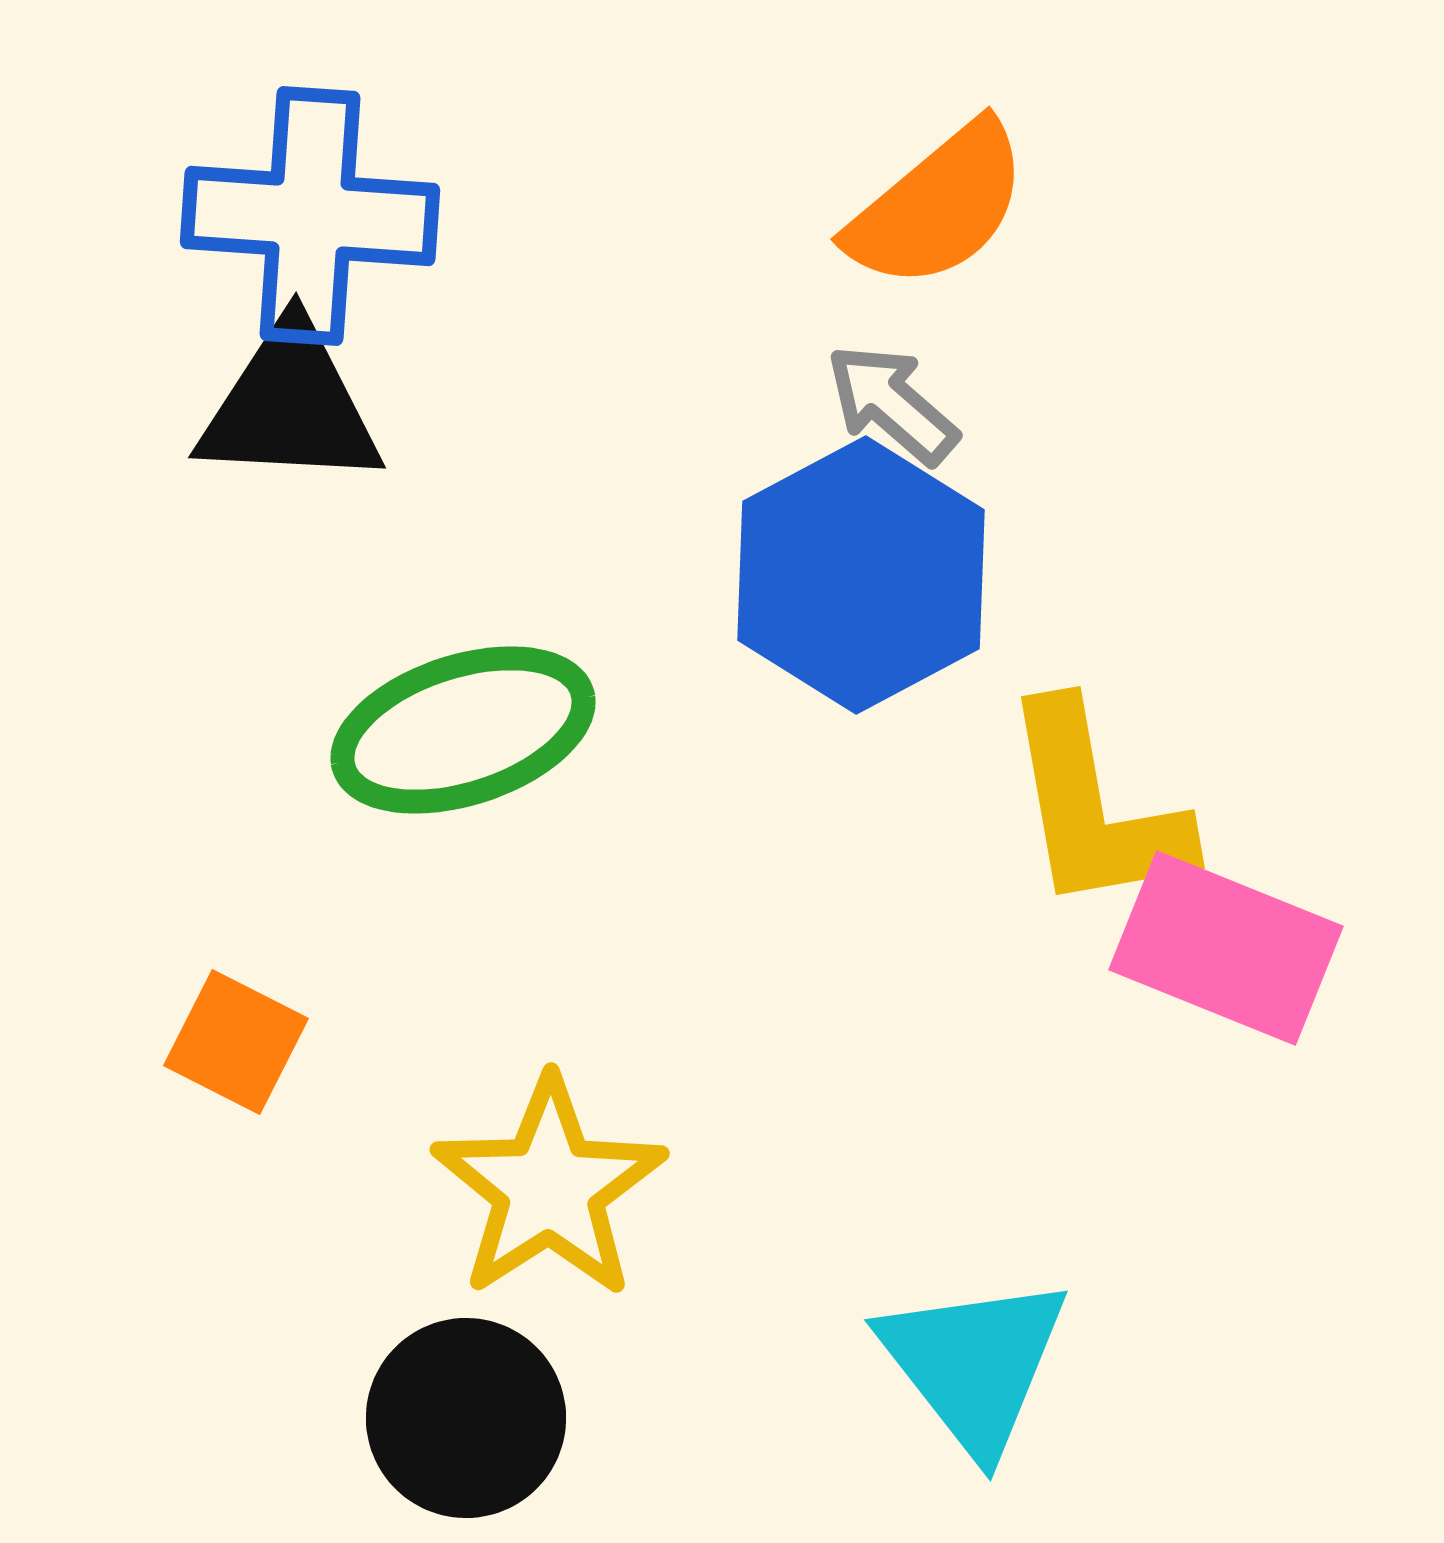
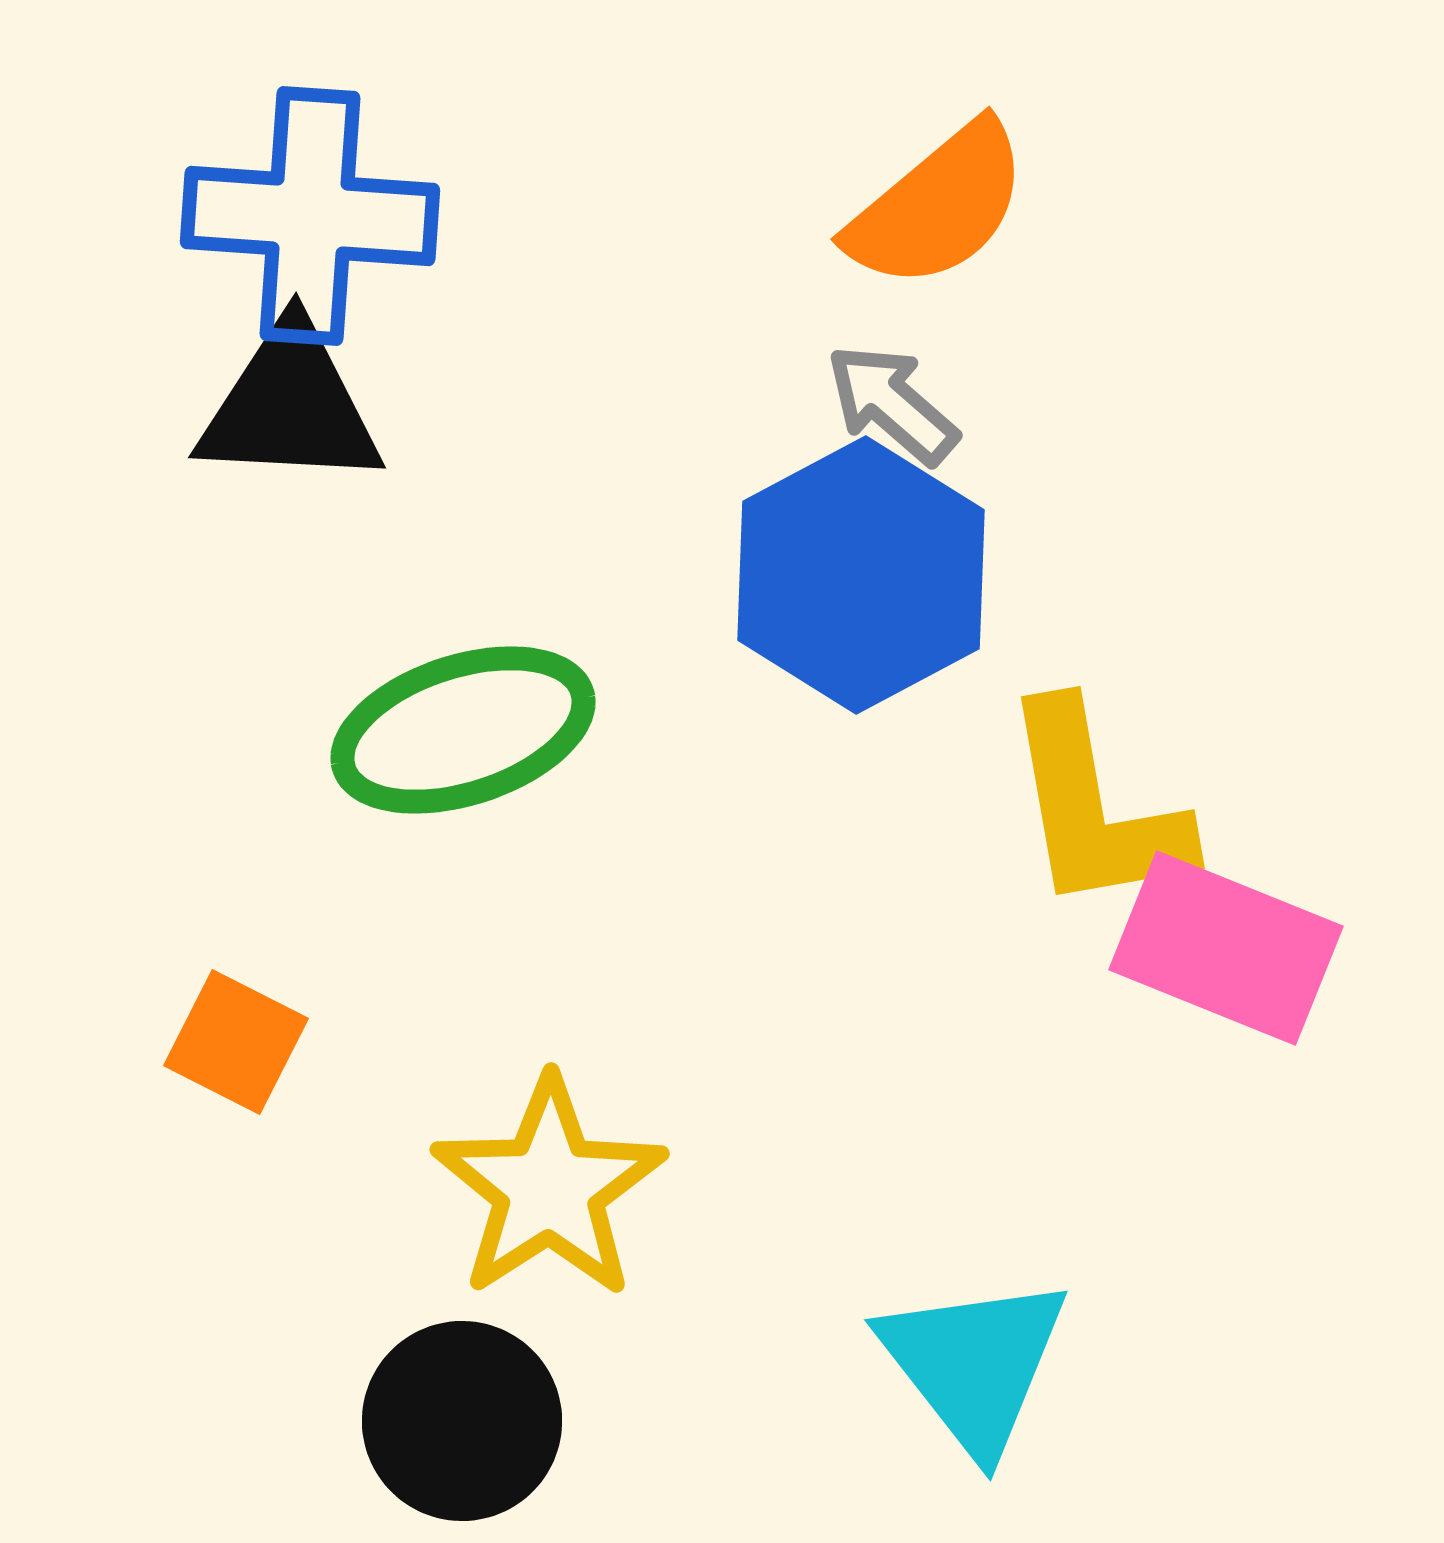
black circle: moved 4 px left, 3 px down
